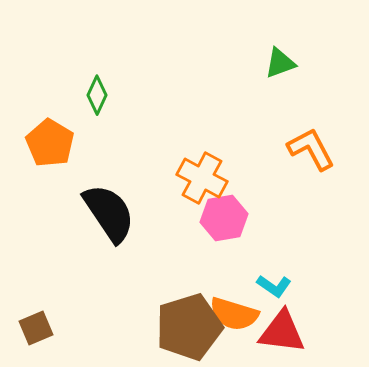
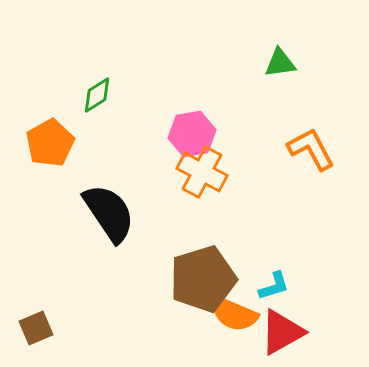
green triangle: rotated 12 degrees clockwise
green diamond: rotated 33 degrees clockwise
orange pentagon: rotated 12 degrees clockwise
orange cross: moved 6 px up
pink hexagon: moved 32 px left, 84 px up
cyan L-shape: rotated 52 degrees counterclockwise
orange semicircle: rotated 6 degrees clockwise
brown pentagon: moved 14 px right, 48 px up
red triangle: rotated 36 degrees counterclockwise
